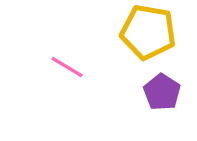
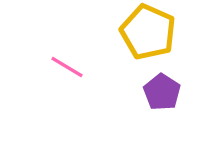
yellow pentagon: rotated 14 degrees clockwise
